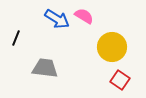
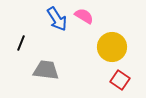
blue arrow: rotated 25 degrees clockwise
black line: moved 5 px right, 5 px down
gray trapezoid: moved 1 px right, 2 px down
